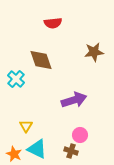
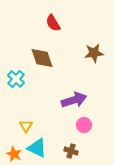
red semicircle: rotated 66 degrees clockwise
brown star: moved 1 px down
brown diamond: moved 1 px right, 2 px up
pink circle: moved 4 px right, 10 px up
cyan triangle: moved 1 px up
